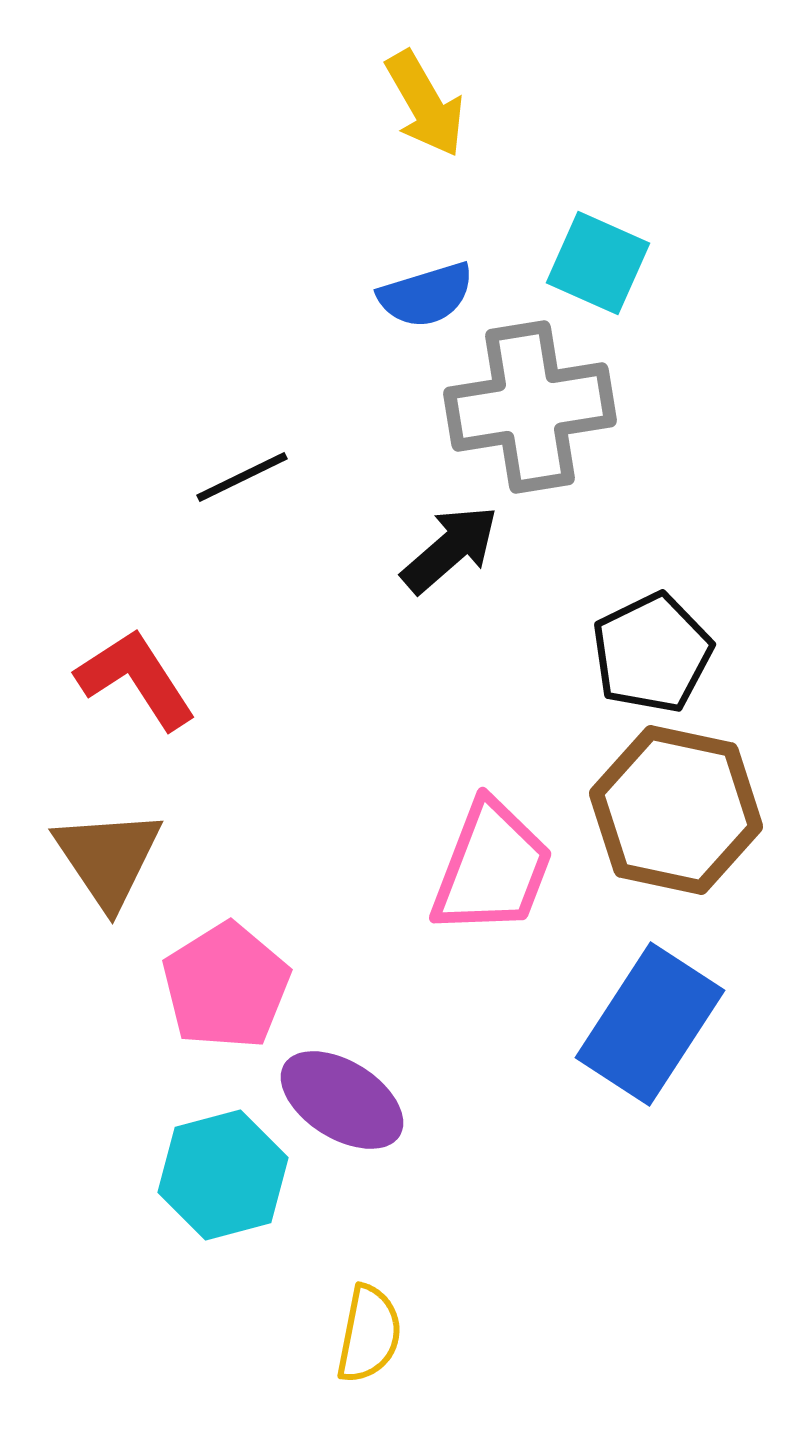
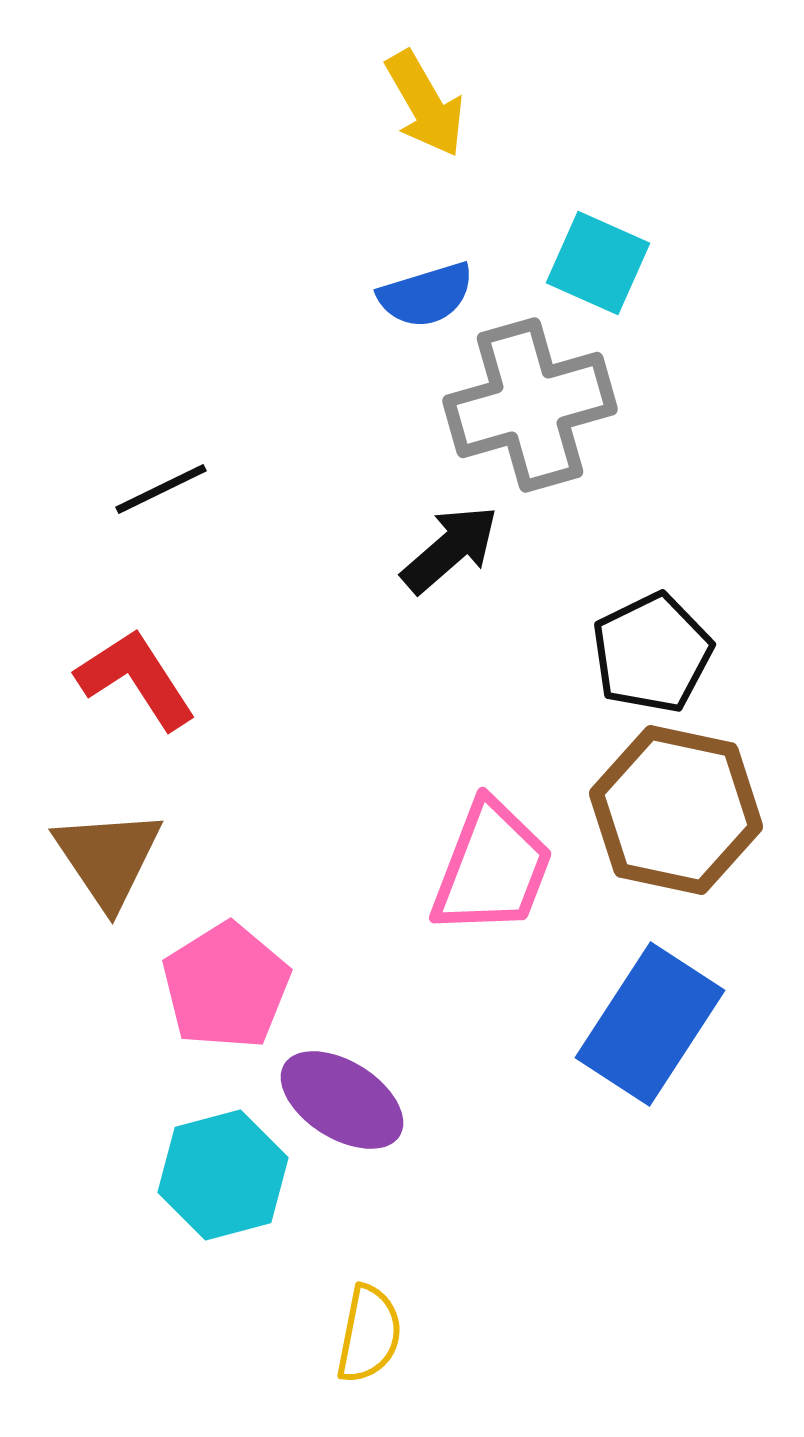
gray cross: moved 2 px up; rotated 7 degrees counterclockwise
black line: moved 81 px left, 12 px down
